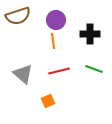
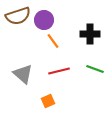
purple circle: moved 12 px left
orange line: rotated 28 degrees counterclockwise
green line: moved 1 px right
